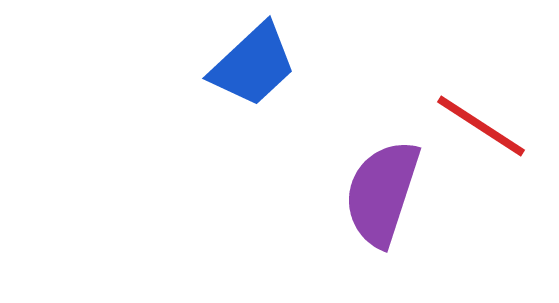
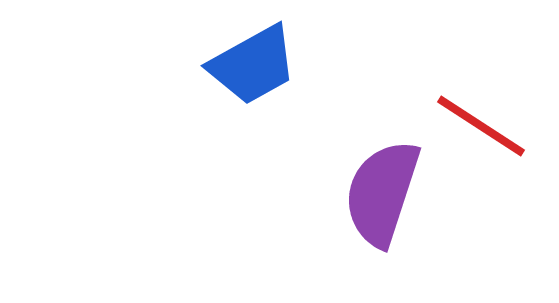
blue trapezoid: rotated 14 degrees clockwise
